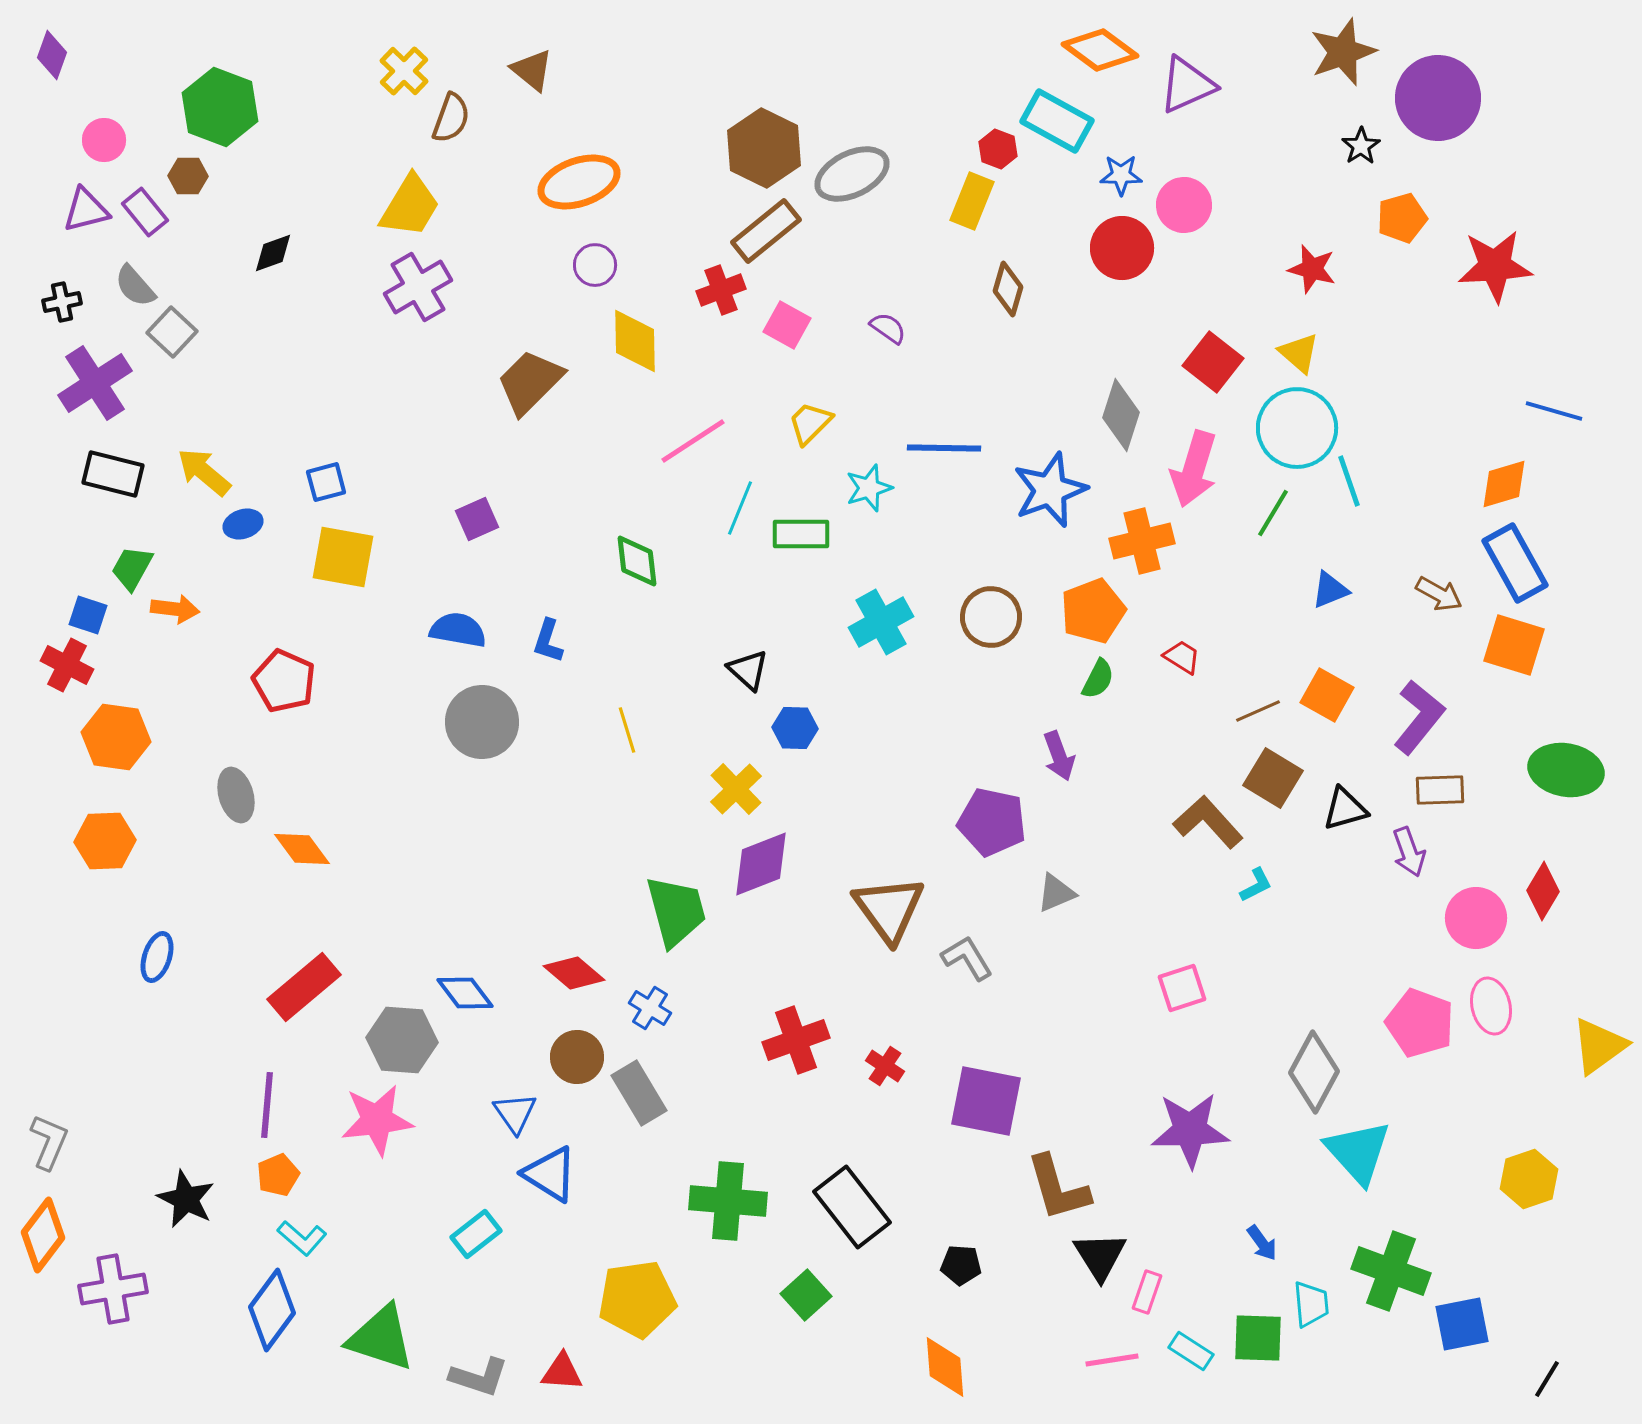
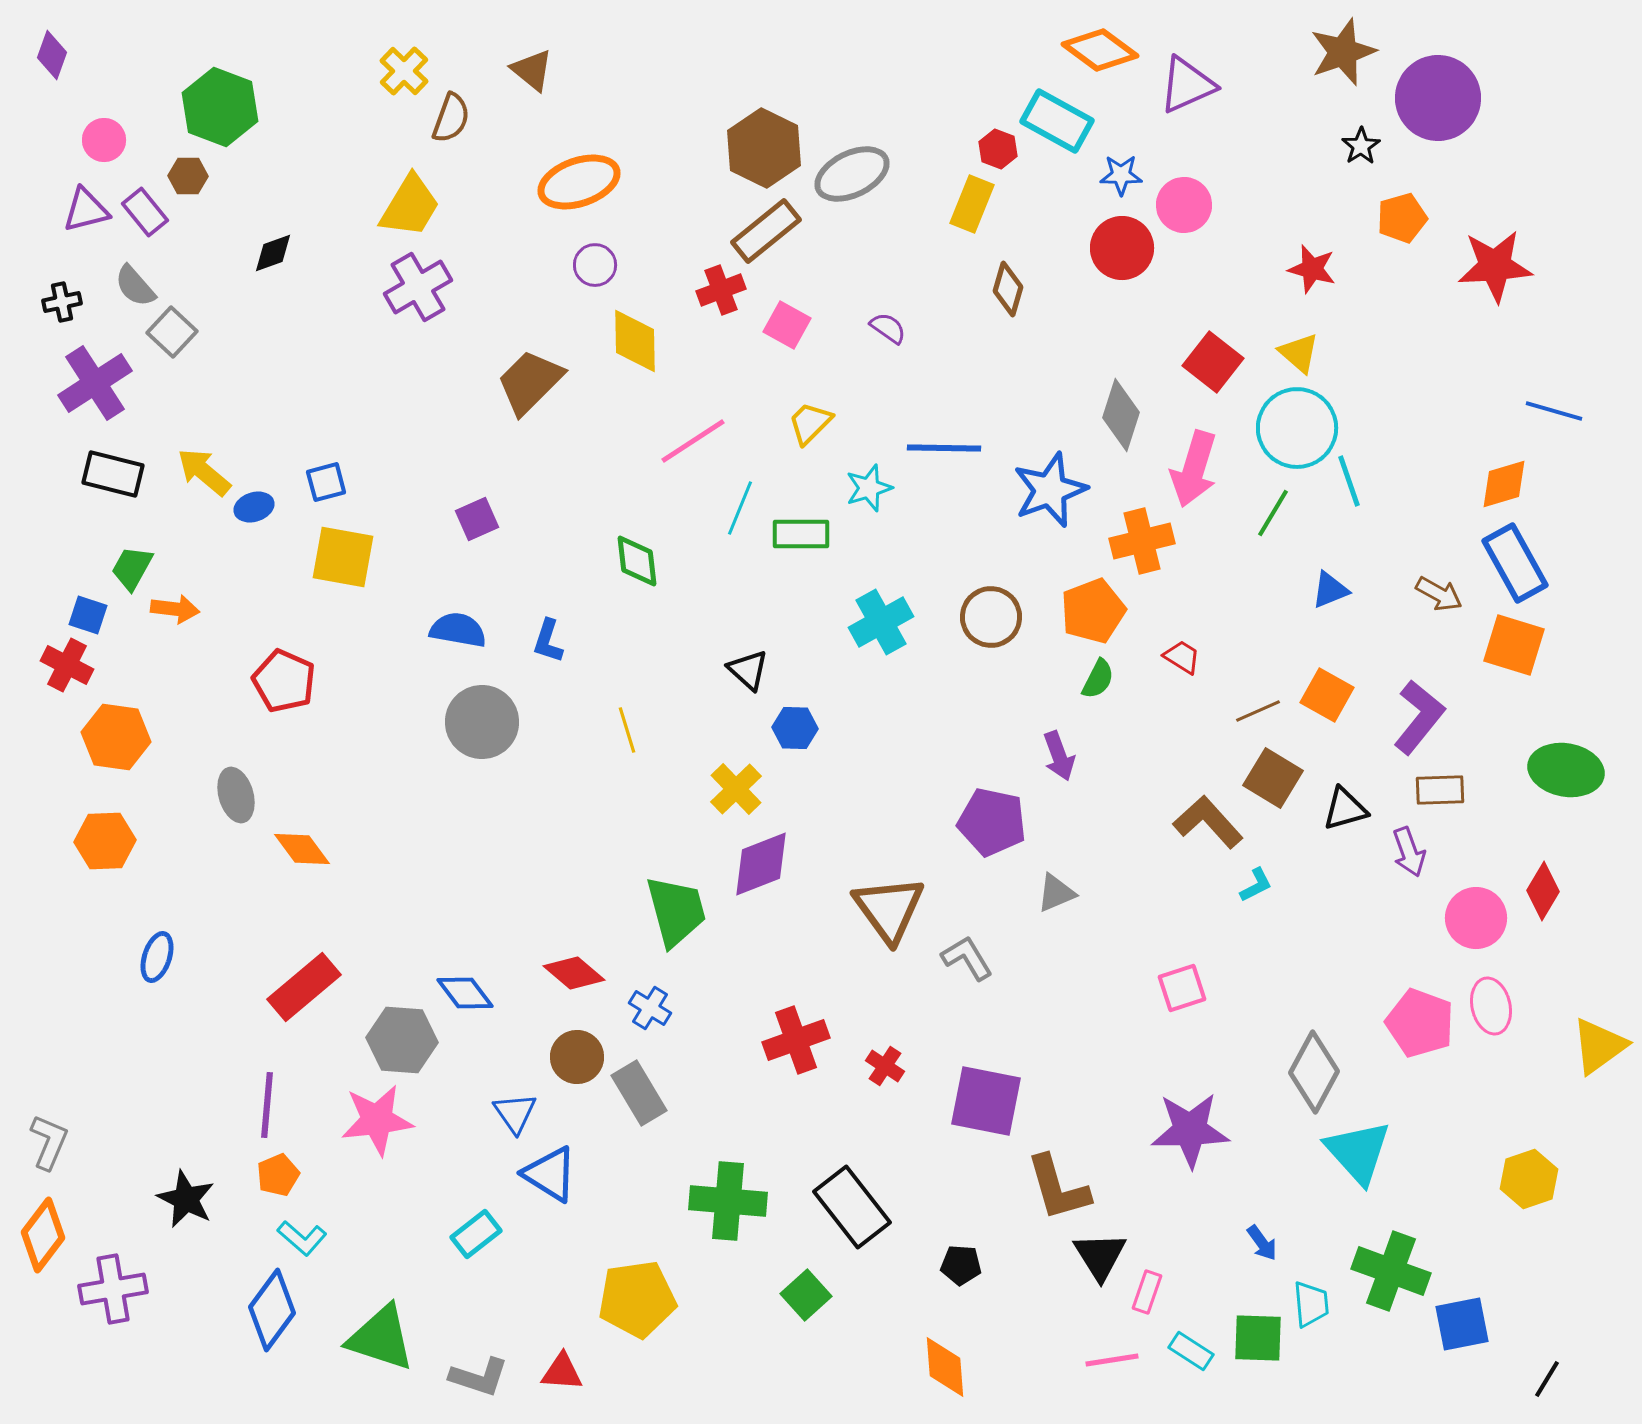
yellow rectangle at (972, 201): moved 3 px down
blue ellipse at (243, 524): moved 11 px right, 17 px up
